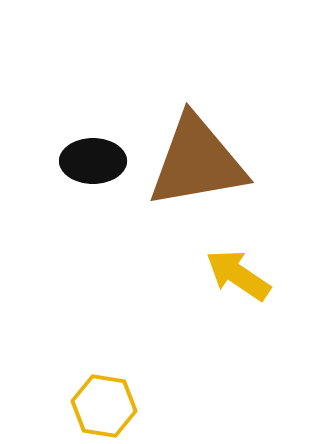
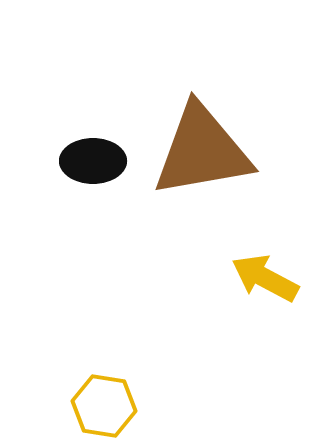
brown triangle: moved 5 px right, 11 px up
yellow arrow: moved 27 px right, 3 px down; rotated 6 degrees counterclockwise
